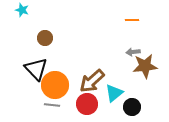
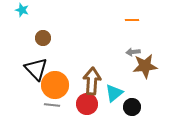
brown circle: moved 2 px left
brown arrow: rotated 136 degrees clockwise
